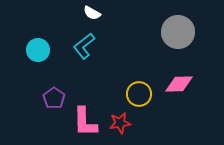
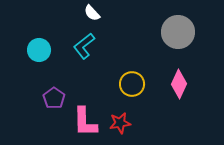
white semicircle: rotated 18 degrees clockwise
cyan circle: moved 1 px right
pink diamond: rotated 64 degrees counterclockwise
yellow circle: moved 7 px left, 10 px up
